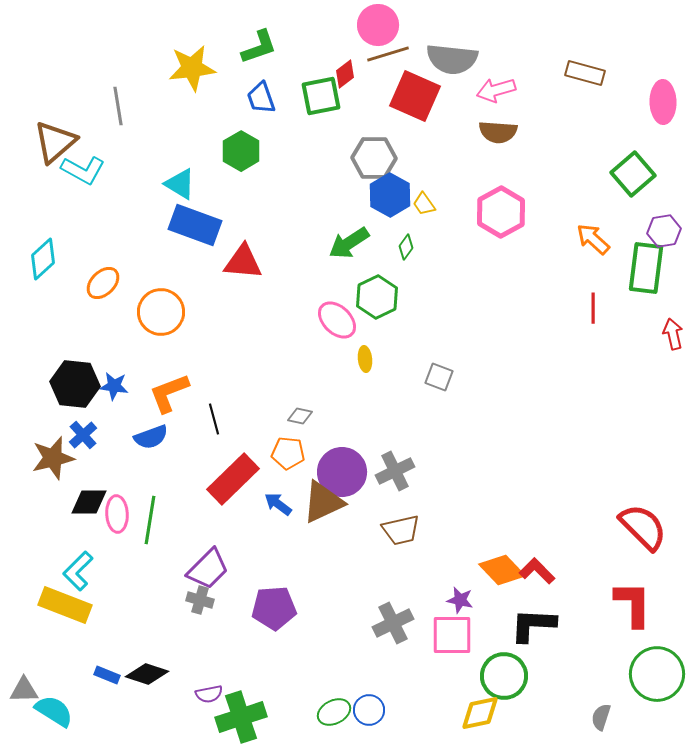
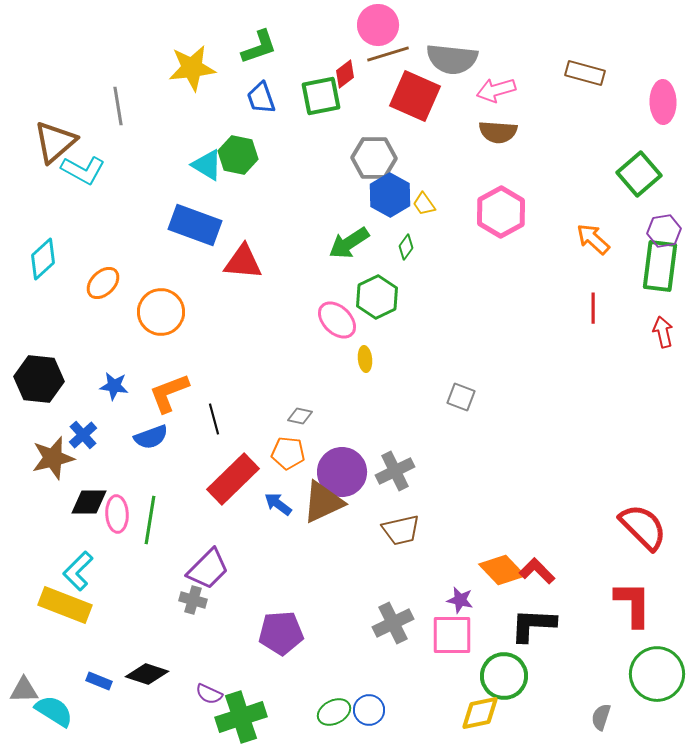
green hexagon at (241, 151): moved 3 px left, 4 px down; rotated 18 degrees counterclockwise
green square at (633, 174): moved 6 px right
cyan triangle at (180, 184): moved 27 px right, 19 px up
green rectangle at (646, 268): moved 14 px right, 2 px up
red arrow at (673, 334): moved 10 px left, 2 px up
gray square at (439, 377): moved 22 px right, 20 px down
black hexagon at (75, 384): moved 36 px left, 5 px up
gray cross at (200, 600): moved 7 px left
purple pentagon at (274, 608): moved 7 px right, 25 px down
blue rectangle at (107, 675): moved 8 px left, 6 px down
purple semicircle at (209, 694): rotated 36 degrees clockwise
